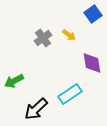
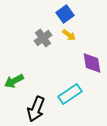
blue square: moved 28 px left
black arrow: rotated 25 degrees counterclockwise
